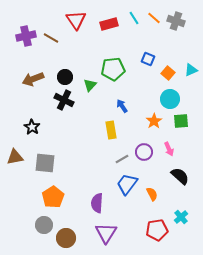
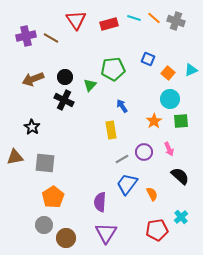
cyan line: rotated 40 degrees counterclockwise
purple semicircle: moved 3 px right, 1 px up
